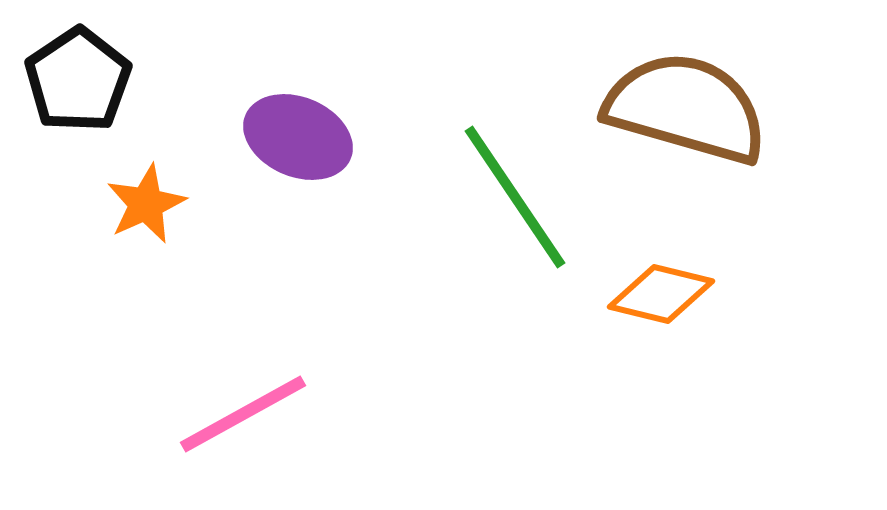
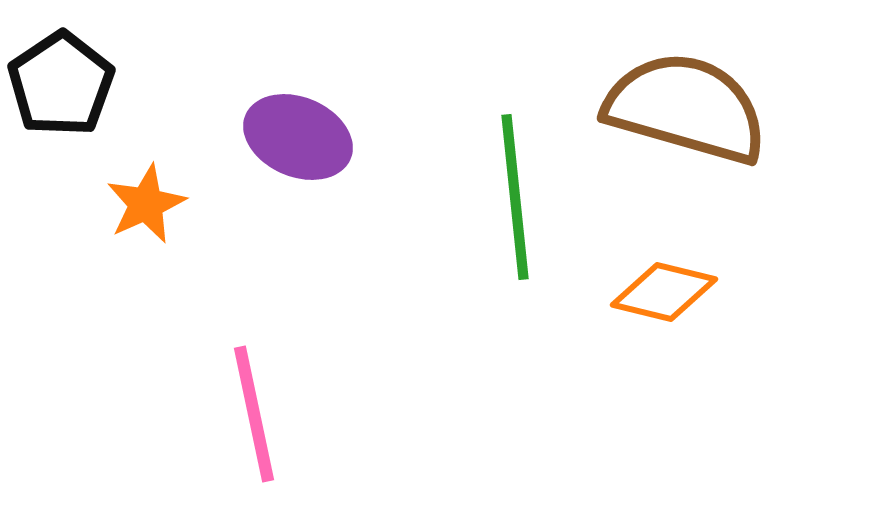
black pentagon: moved 17 px left, 4 px down
green line: rotated 28 degrees clockwise
orange diamond: moved 3 px right, 2 px up
pink line: moved 11 px right; rotated 73 degrees counterclockwise
